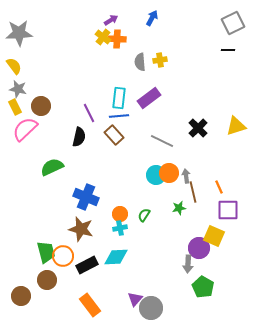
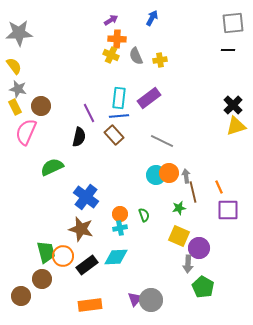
gray square at (233, 23): rotated 20 degrees clockwise
yellow cross at (103, 37): moved 8 px right, 18 px down; rotated 14 degrees counterclockwise
gray semicircle at (140, 62): moved 4 px left, 6 px up; rotated 18 degrees counterclockwise
black cross at (198, 128): moved 35 px right, 23 px up
pink semicircle at (25, 129): moved 1 px right, 3 px down; rotated 24 degrees counterclockwise
blue cross at (86, 197): rotated 15 degrees clockwise
green semicircle at (144, 215): rotated 128 degrees clockwise
yellow square at (214, 236): moved 35 px left
black rectangle at (87, 265): rotated 10 degrees counterclockwise
brown circle at (47, 280): moved 5 px left, 1 px up
orange rectangle at (90, 305): rotated 60 degrees counterclockwise
gray circle at (151, 308): moved 8 px up
